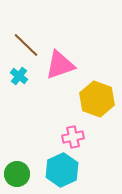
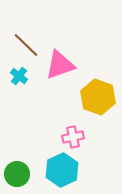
yellow hexagon: moved 1 px right, 2 px up
